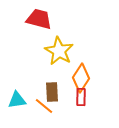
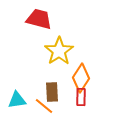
yellow star: rotated 8 degrees clockwise
